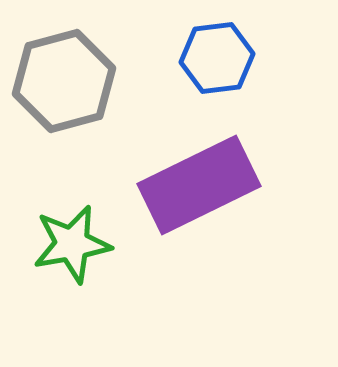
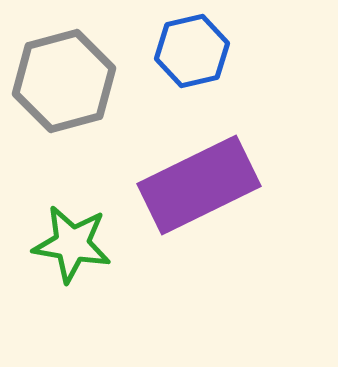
blue hexagon: moved 25 px left, 7 px up; rotated 6 degrees counterclockwise
green star: rotated 20 degrees clockwise
